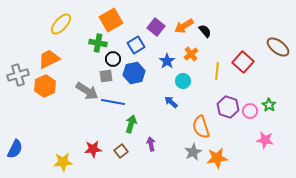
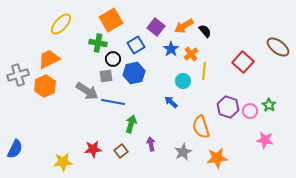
blue star: moved 4 px right, 12 px up
yellow line: moved 13 px left
gray star: moved 10 px left
